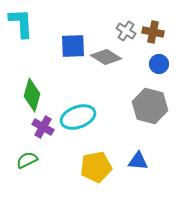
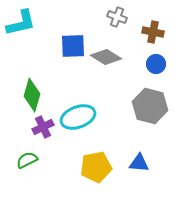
cyan L-shape: rotated 80 degrees clockwise
gray cross: moved 9 px left, 14 px up; rotated 12 degrees counterclockwise
blue circle: moved 3 px left
purple cross: rotated 35 degrees clockwise
blue triangle: moved 1 px right, 2 px down
